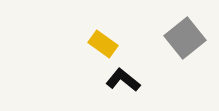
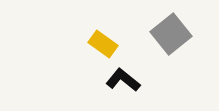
gray square: moved 14 px left, 4 px up
